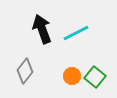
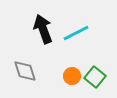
black arrow: moved 1 px right
gray diamond: rotated 55 degrees counterclockwise
